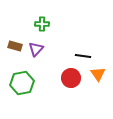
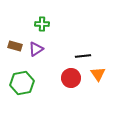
purple triangle: rotated 14 degrees clockwise
black line: rotated 14 degrees counterclockwise
